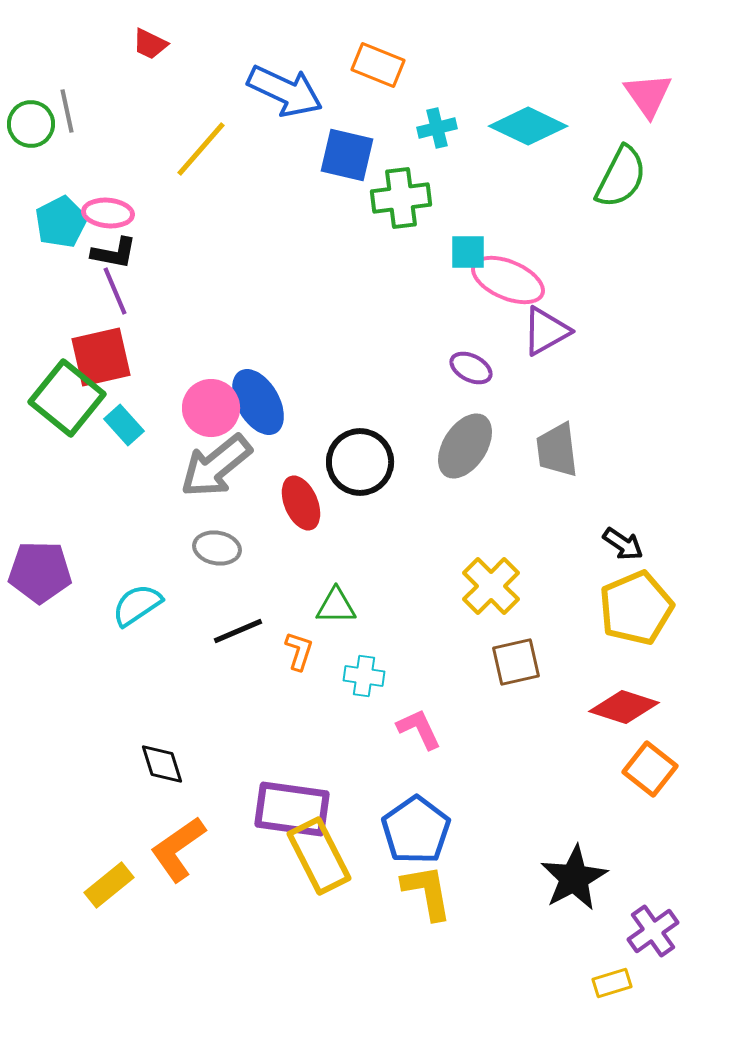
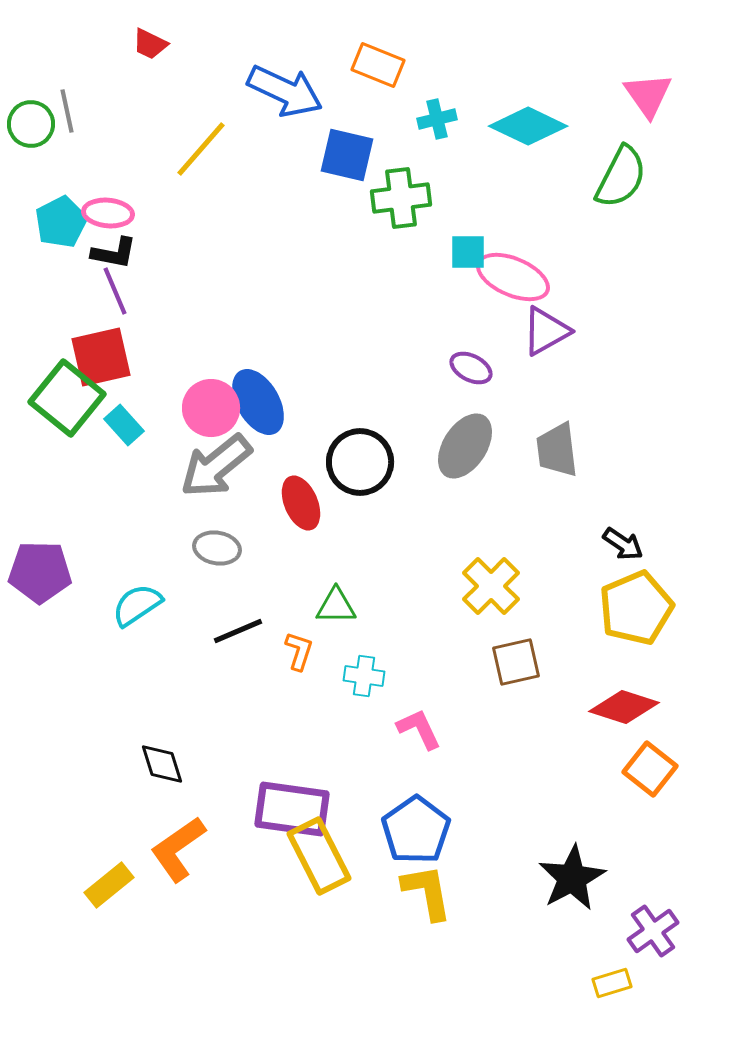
cyan cross at (437, 128): moved 9 px up
pink ellipse at (508, 280): moved 5 px right, 3 px up
black star at (574, 878): moved 2 px left
